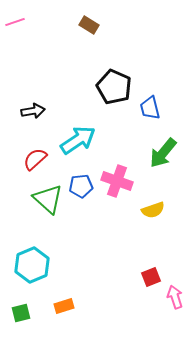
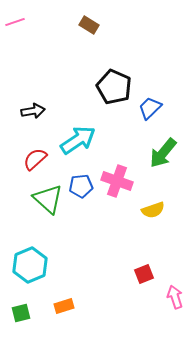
blue trapezoid: rotated 60 degrees clockwise
cyan hexagon: moved 2 px left
red square: moved 7 px left, 3 px up
